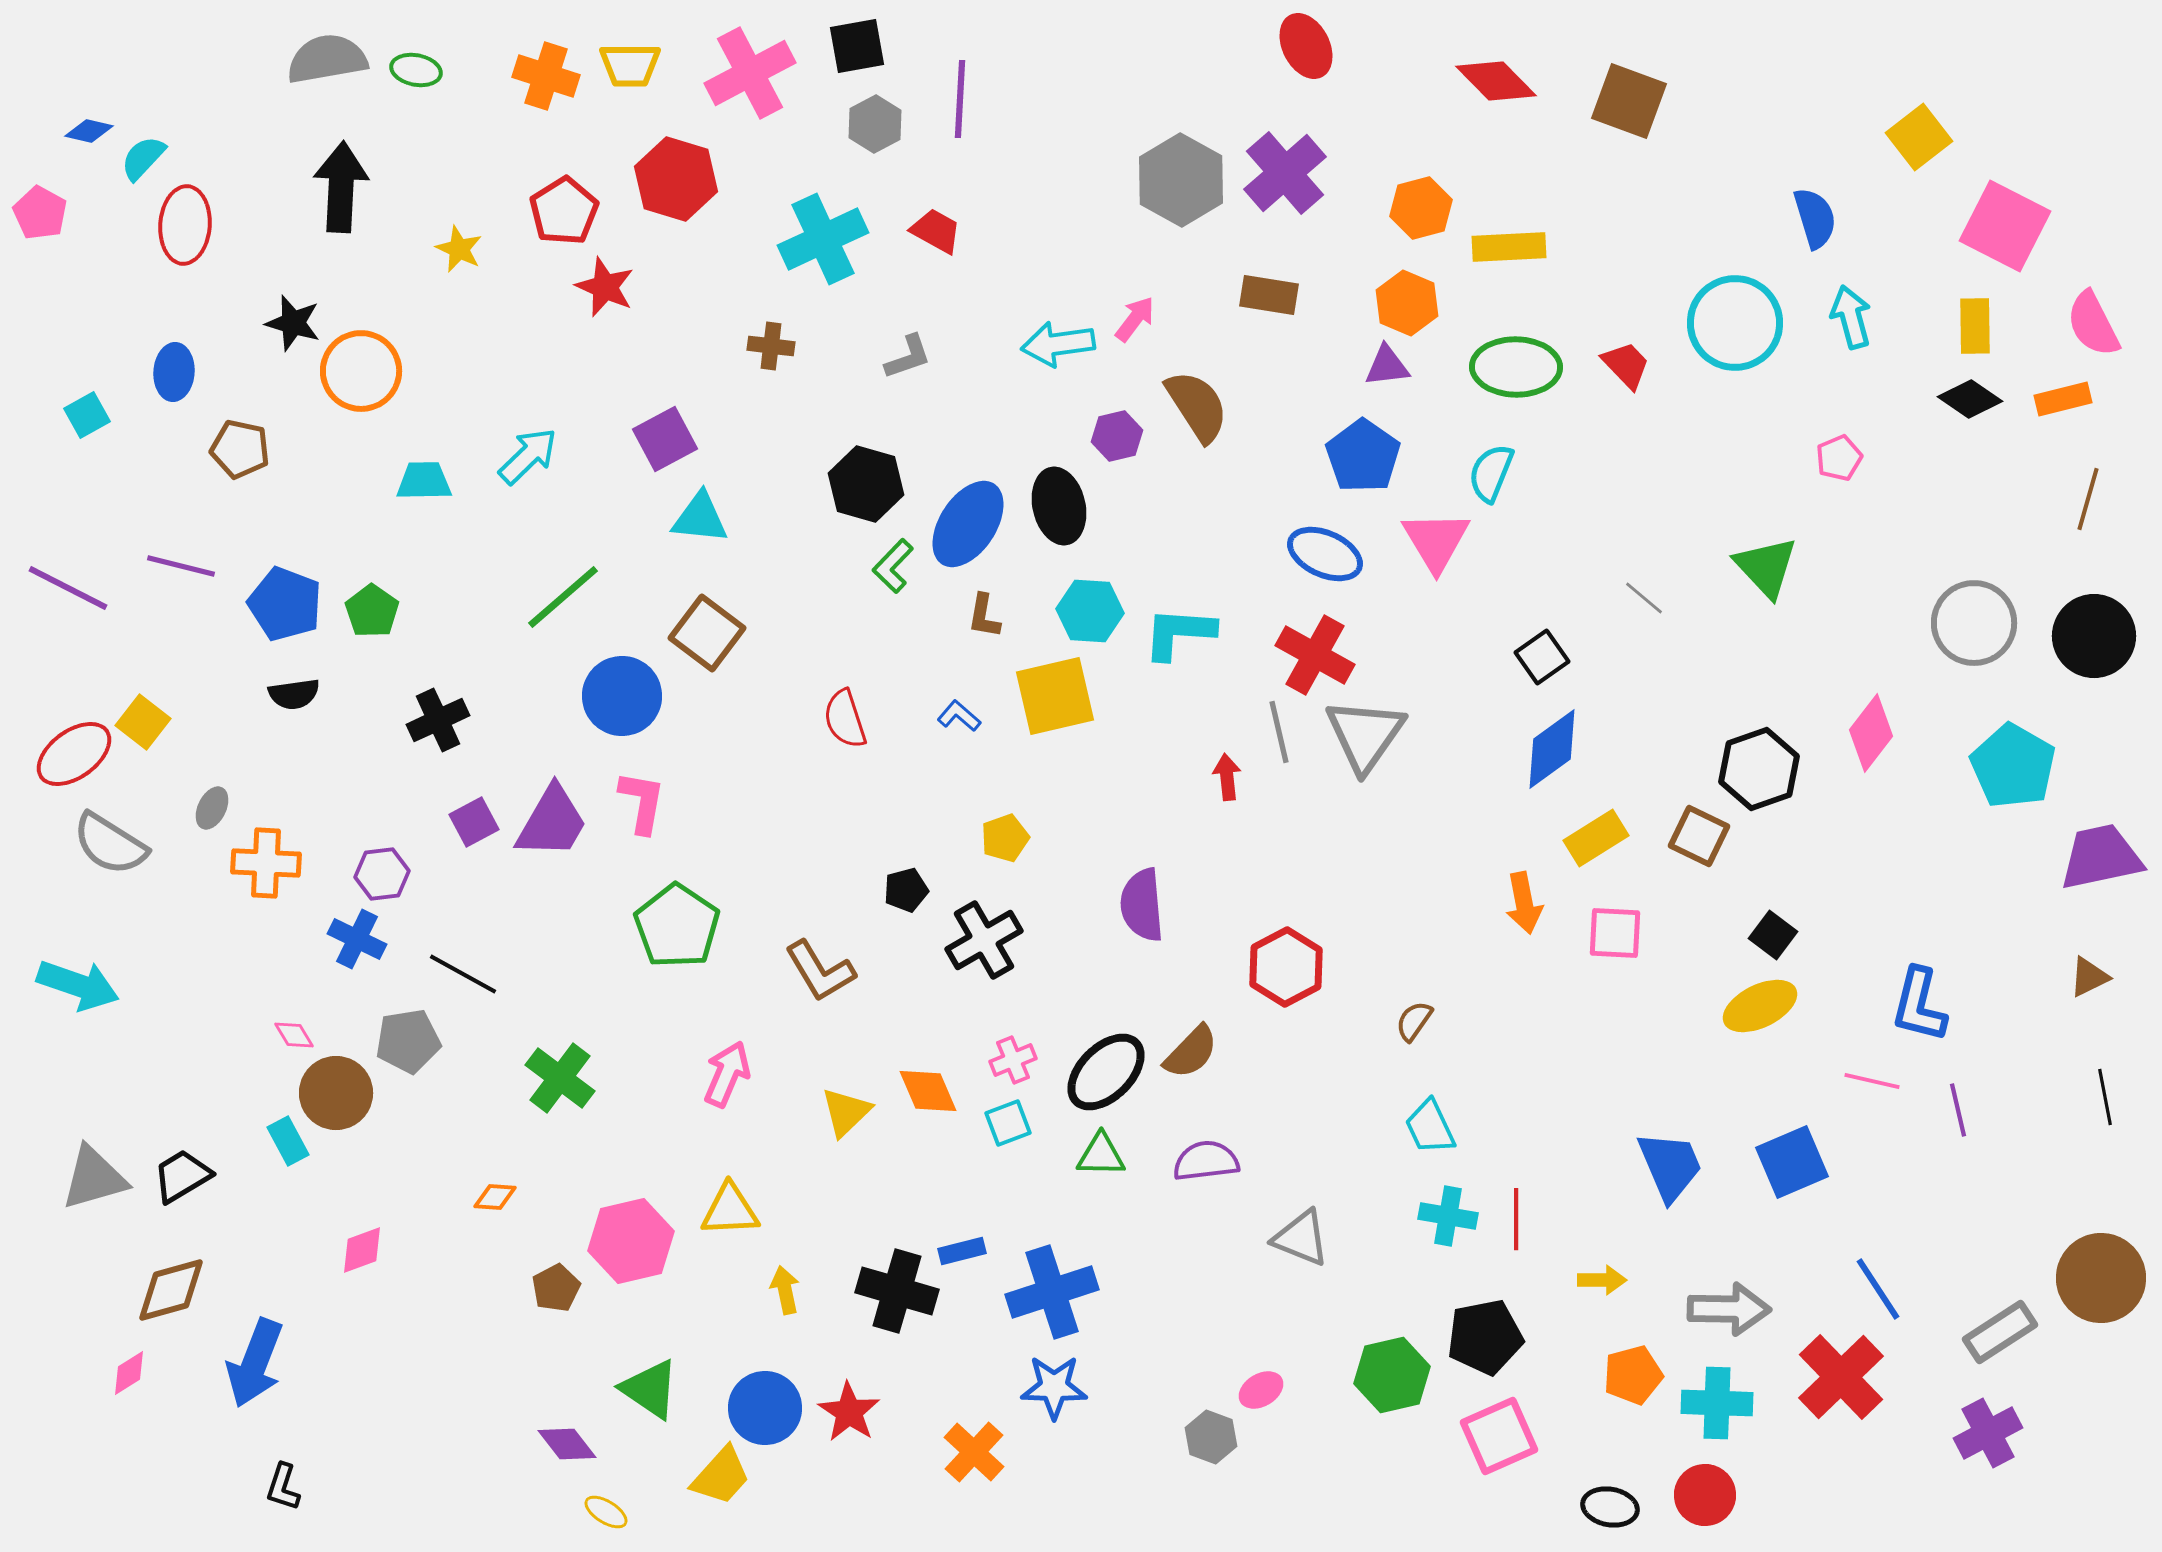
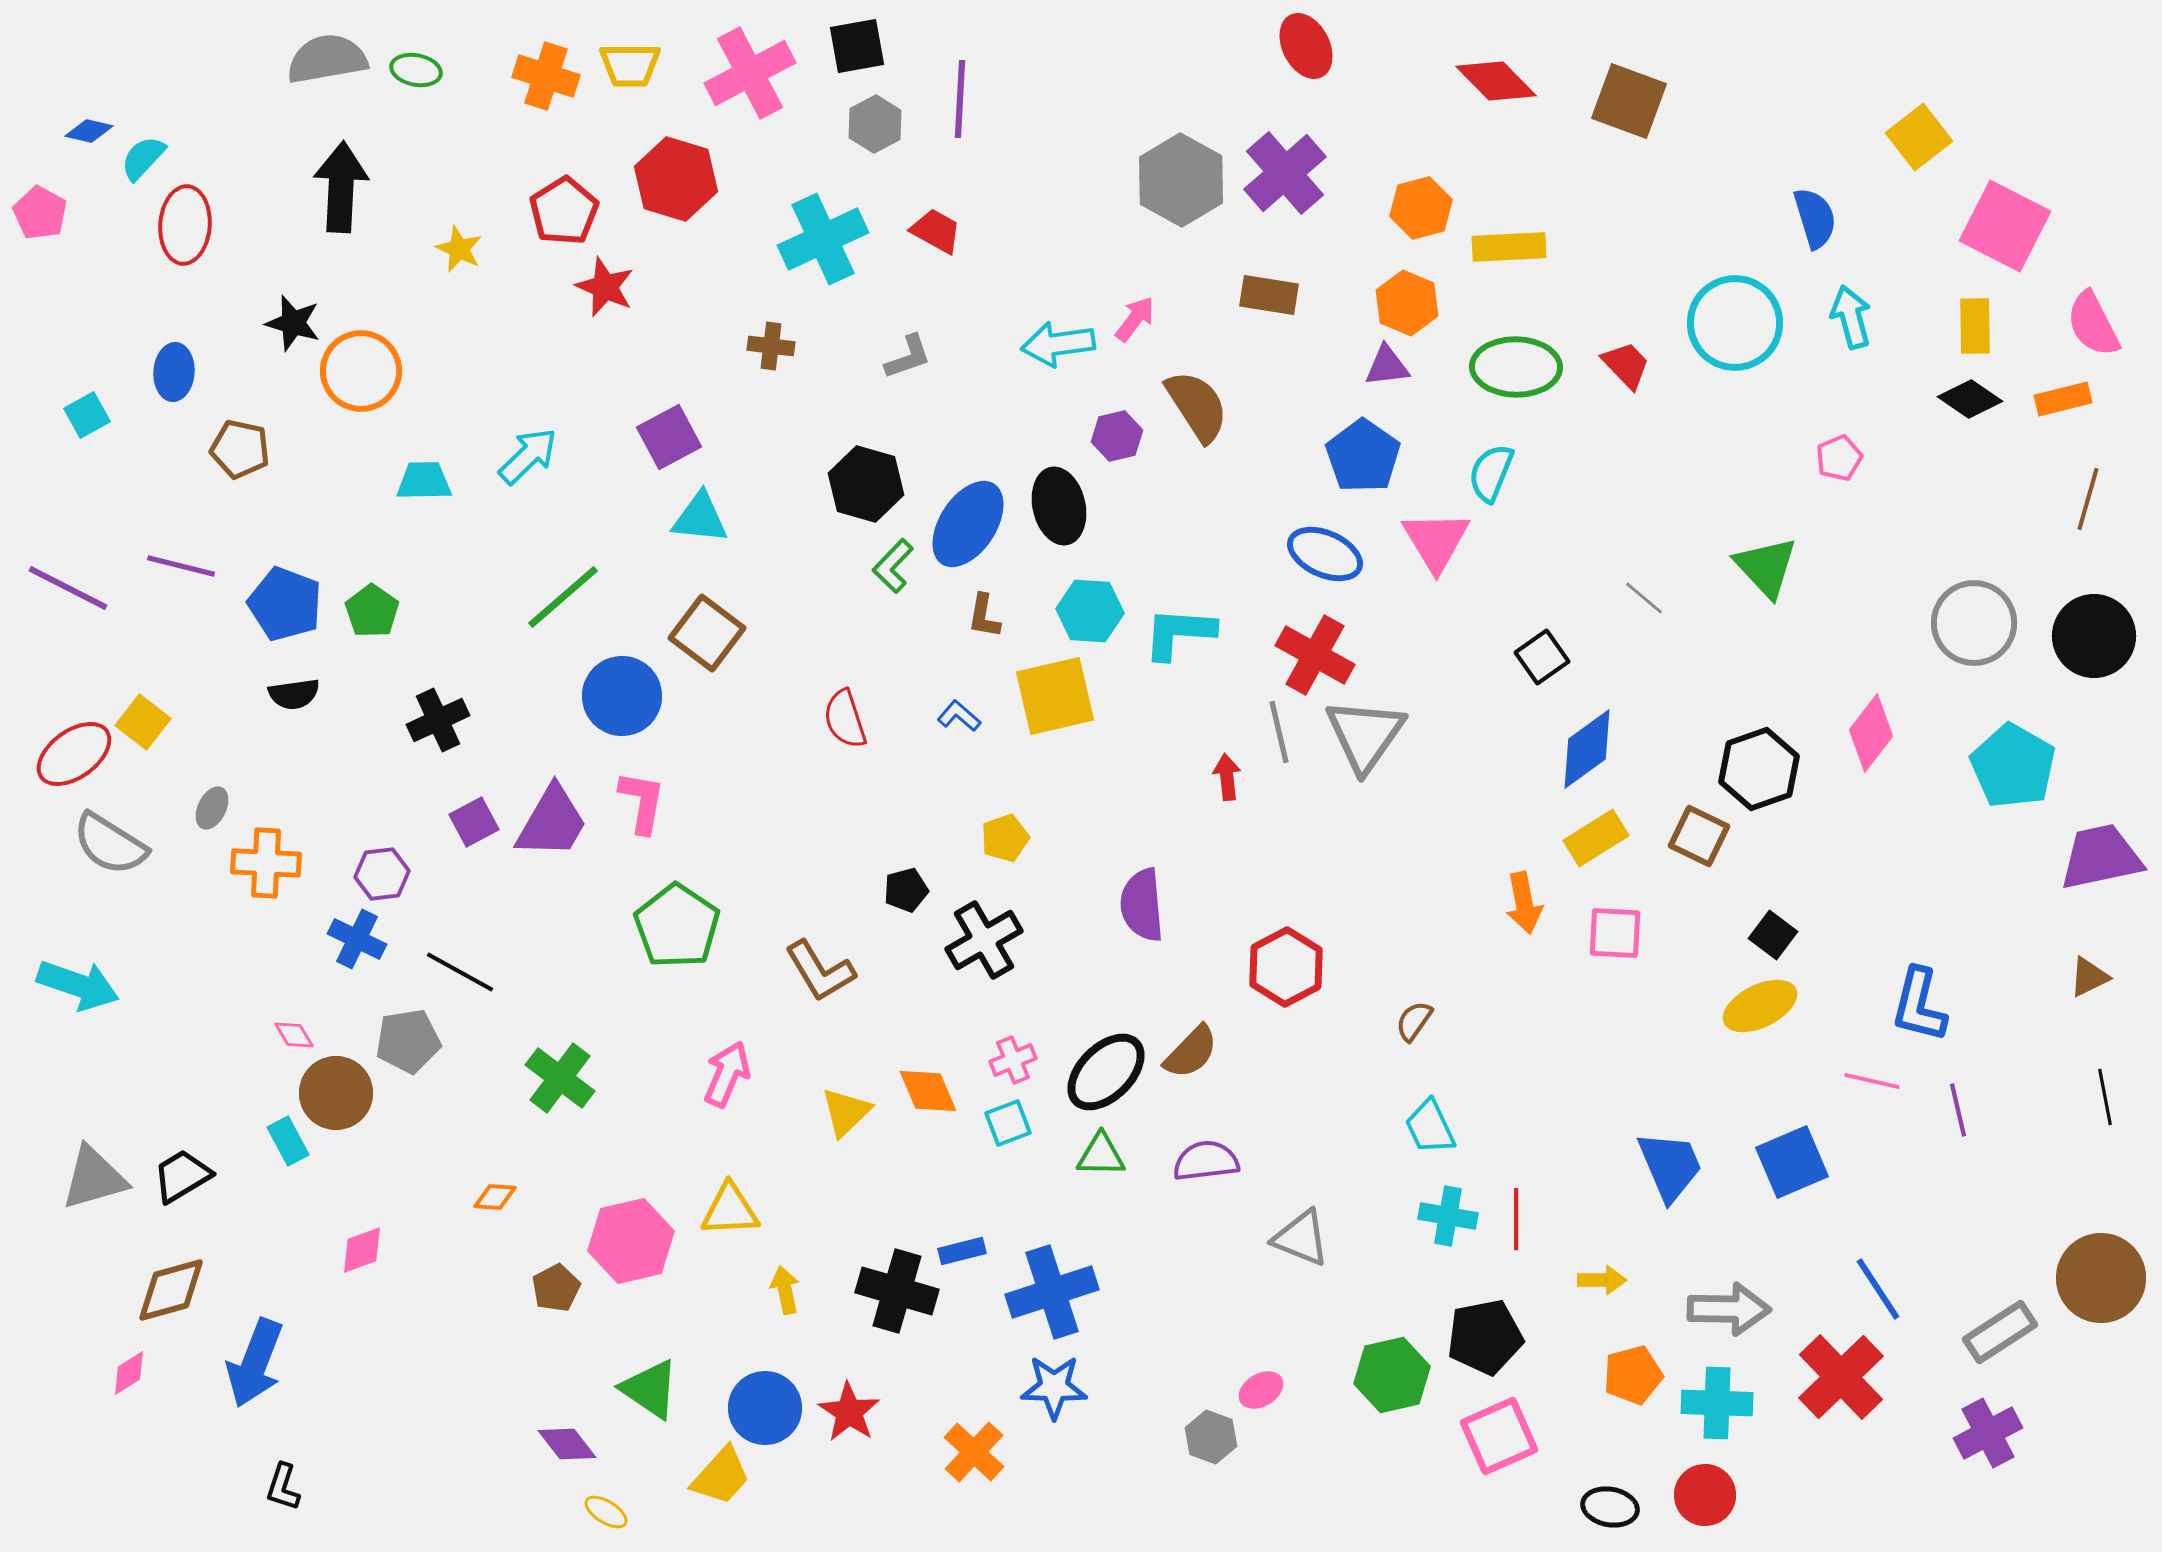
purple square at (665, 439): moved 4 px right, 2 px up
blue diamond at (1552, 749): moved 35 px right
black line at (463, 974): moved 3 px left, 2 px up
